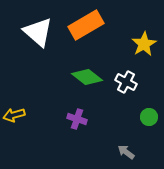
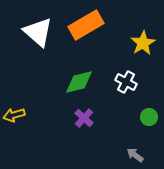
yellow star: moved 1 px left, 1 px up
green diamond: moved 8 px left, 5 px down; rotated 52 degrees counterclockwise
purple cross: moved 7 px right, 1 px up; rotated 24 degrees clockwise
gray arrow: moved 9 px right, 3 px down
